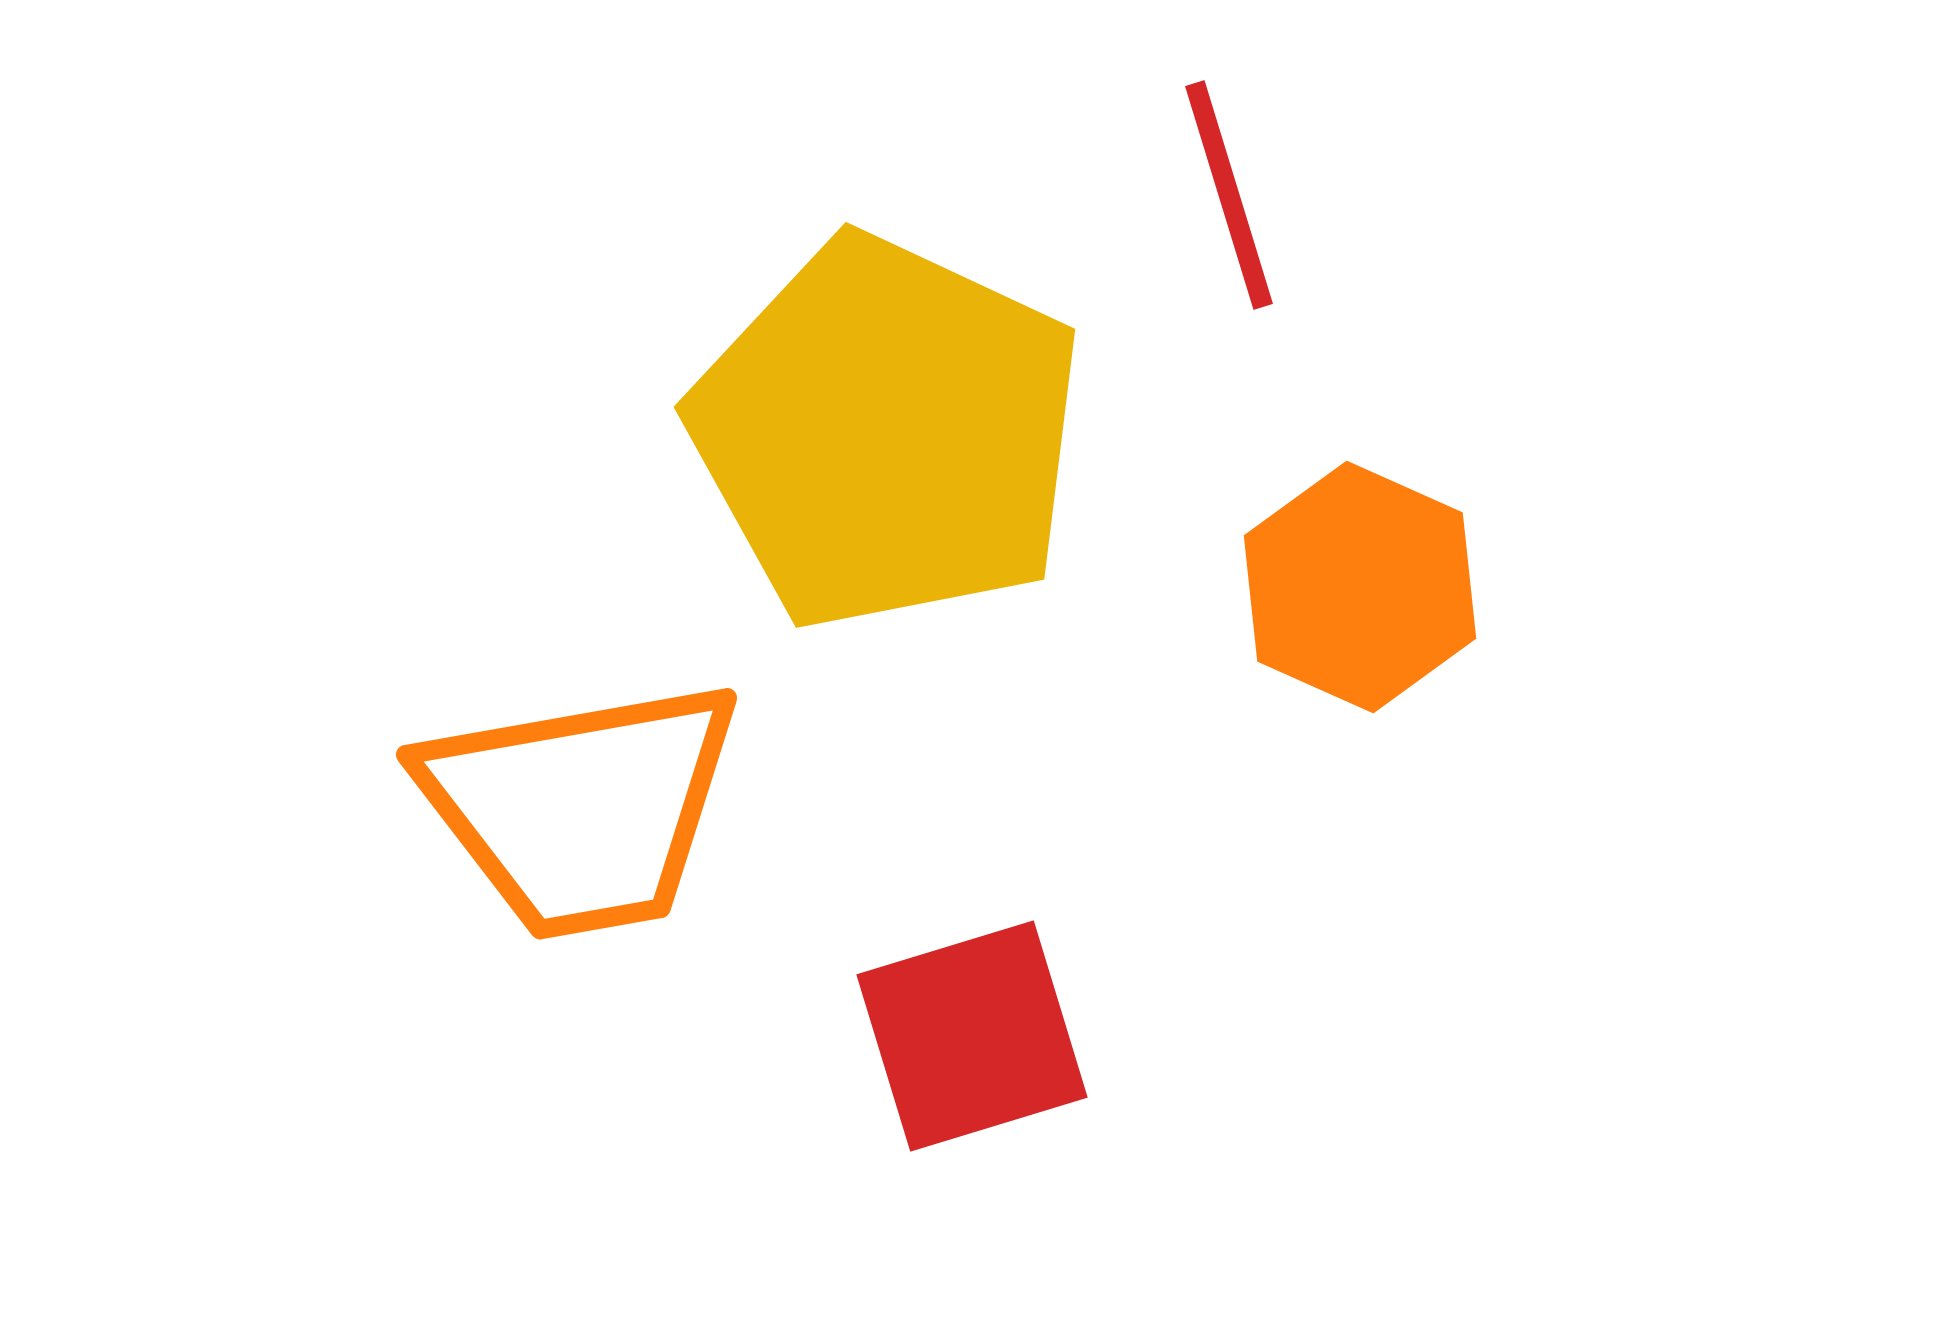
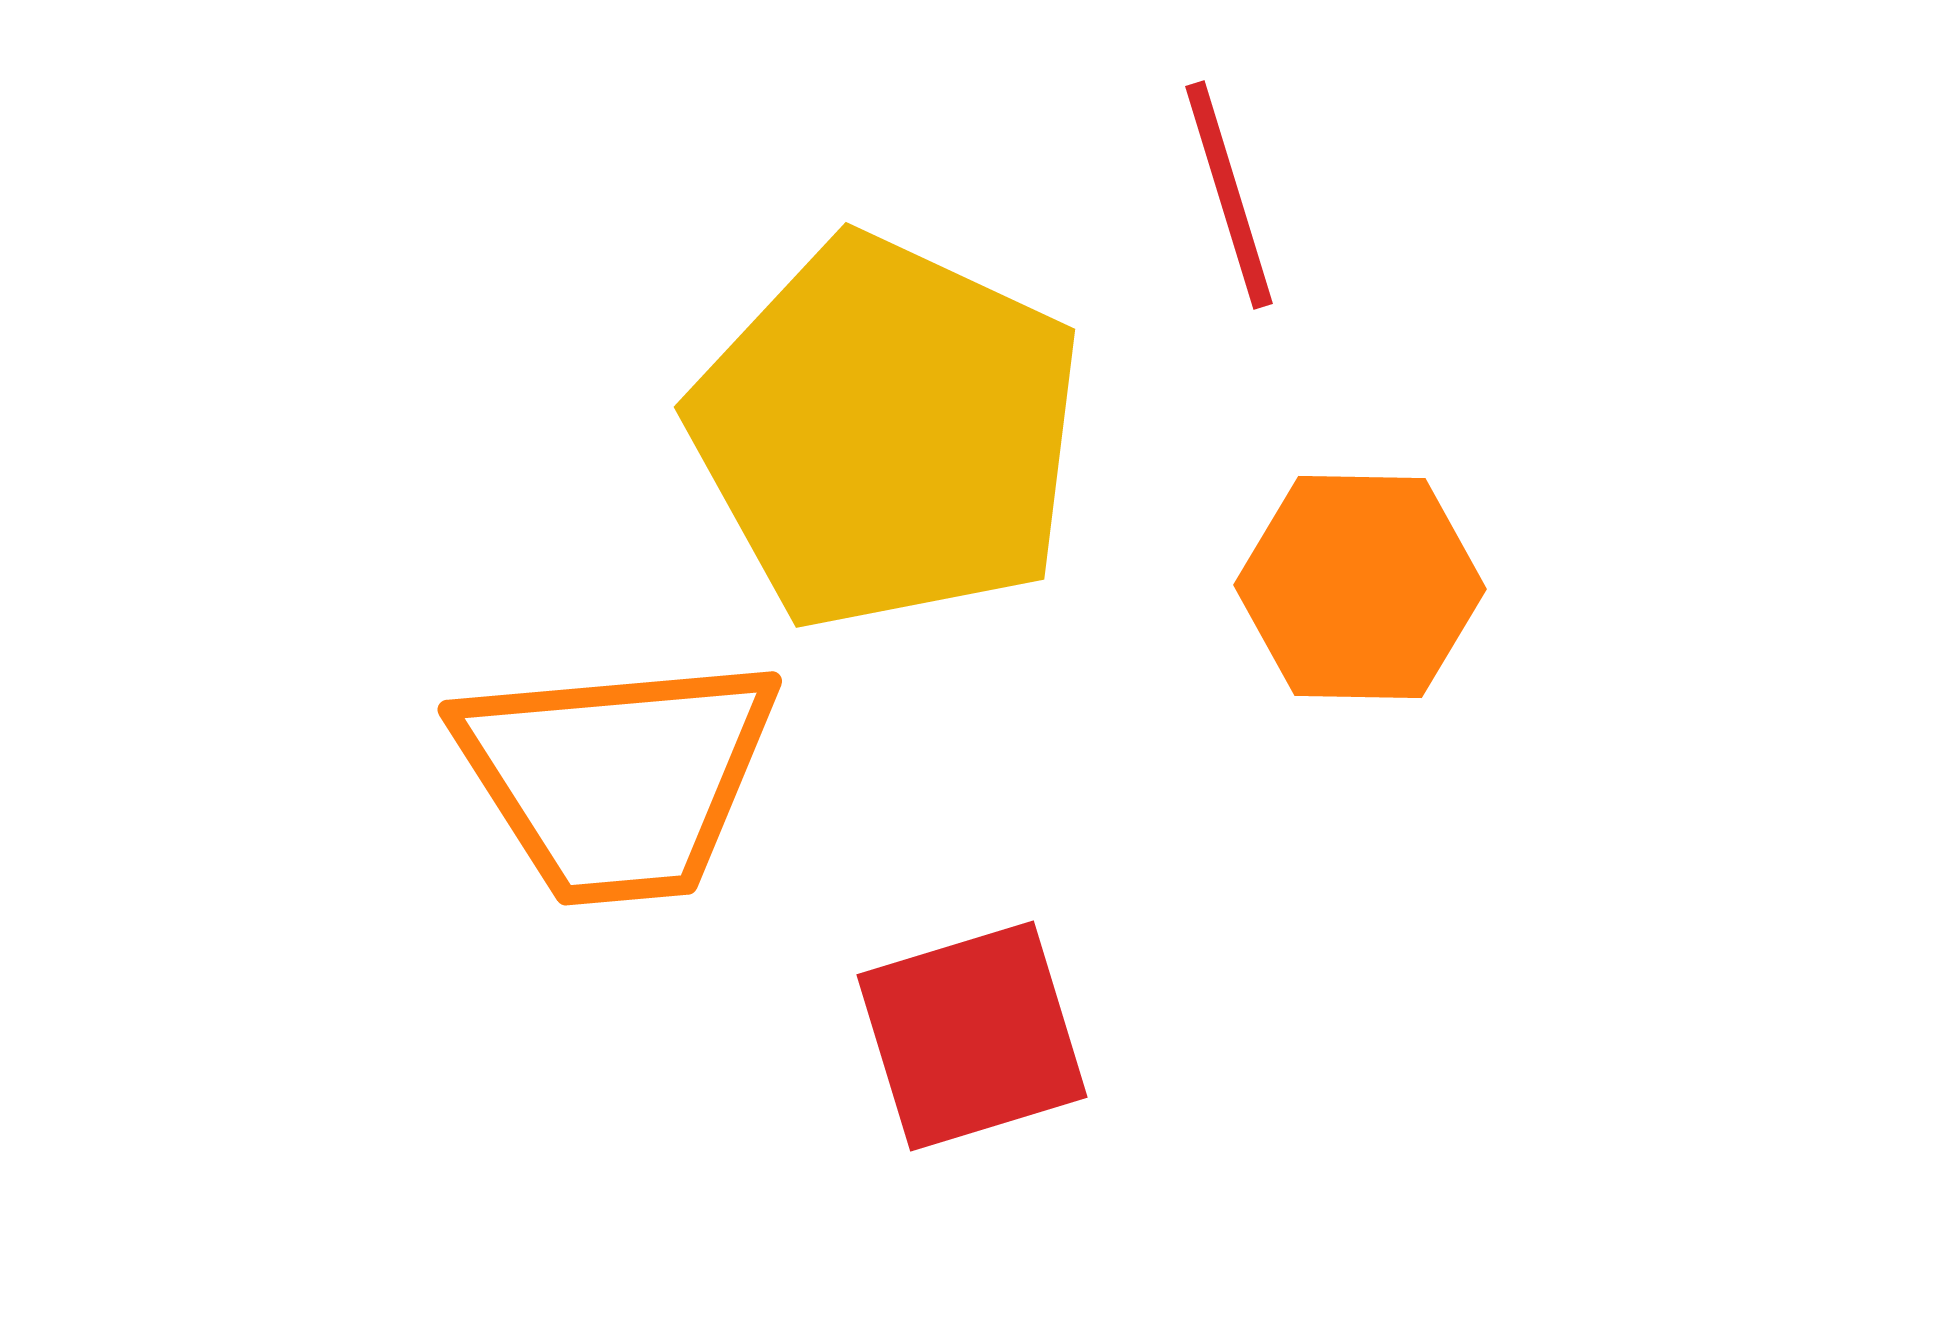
orange hexagon: rotated 23 degrees counterclockwise
orange trapezoid: moved 36 px right, 30 px up; rotated 5 degrees clockwise
